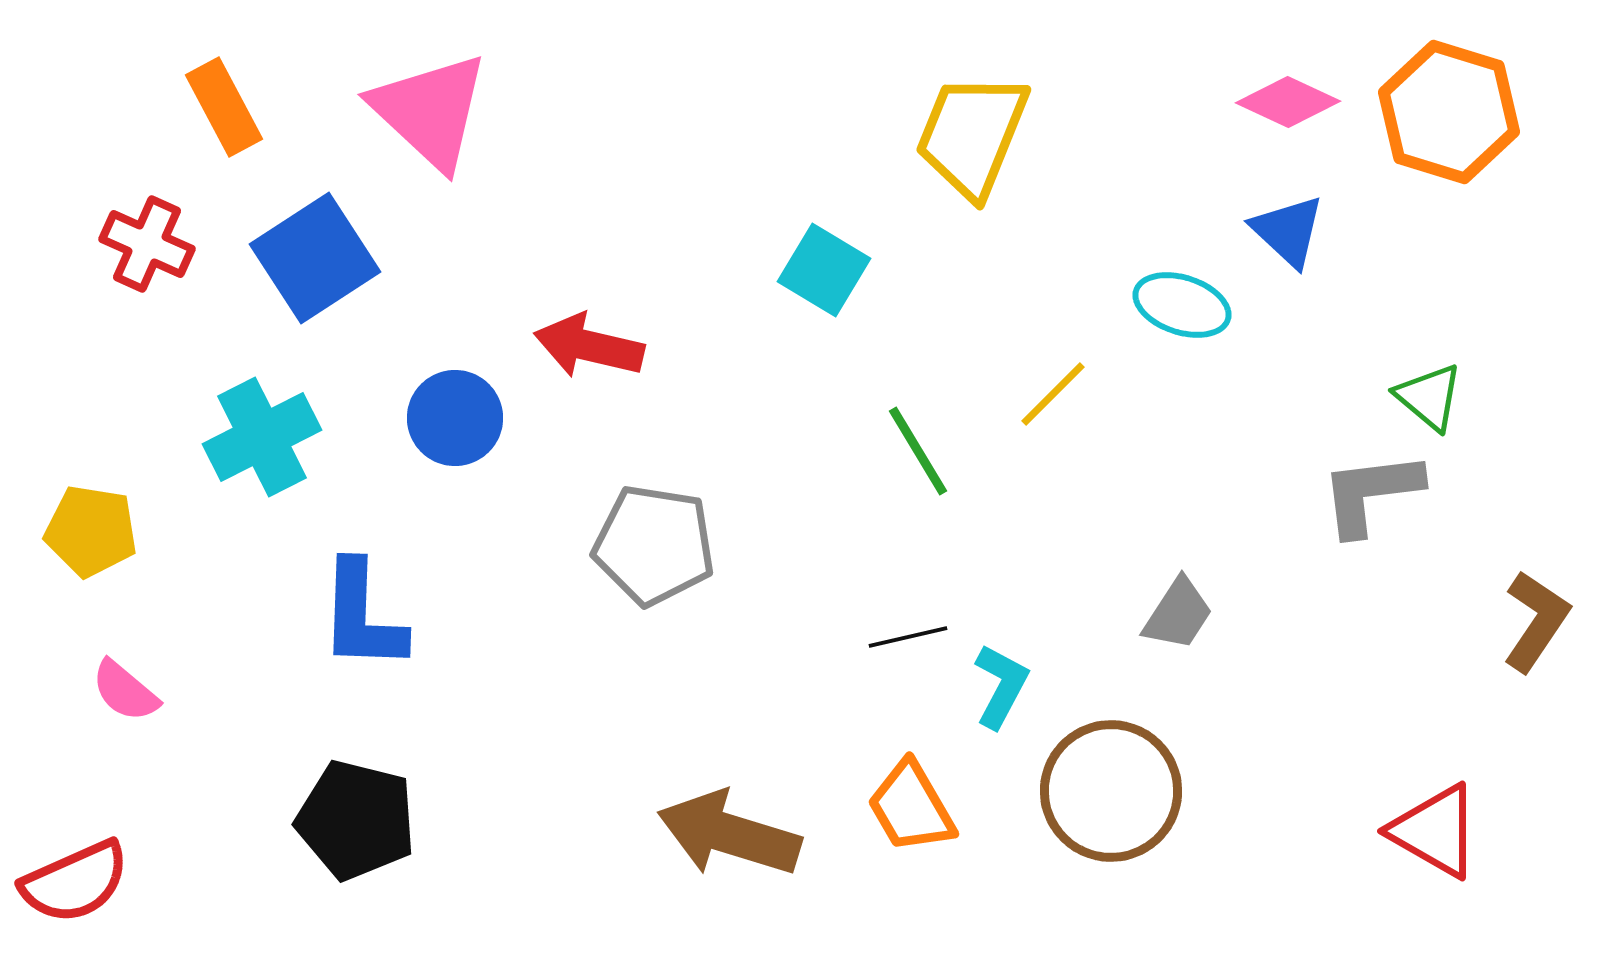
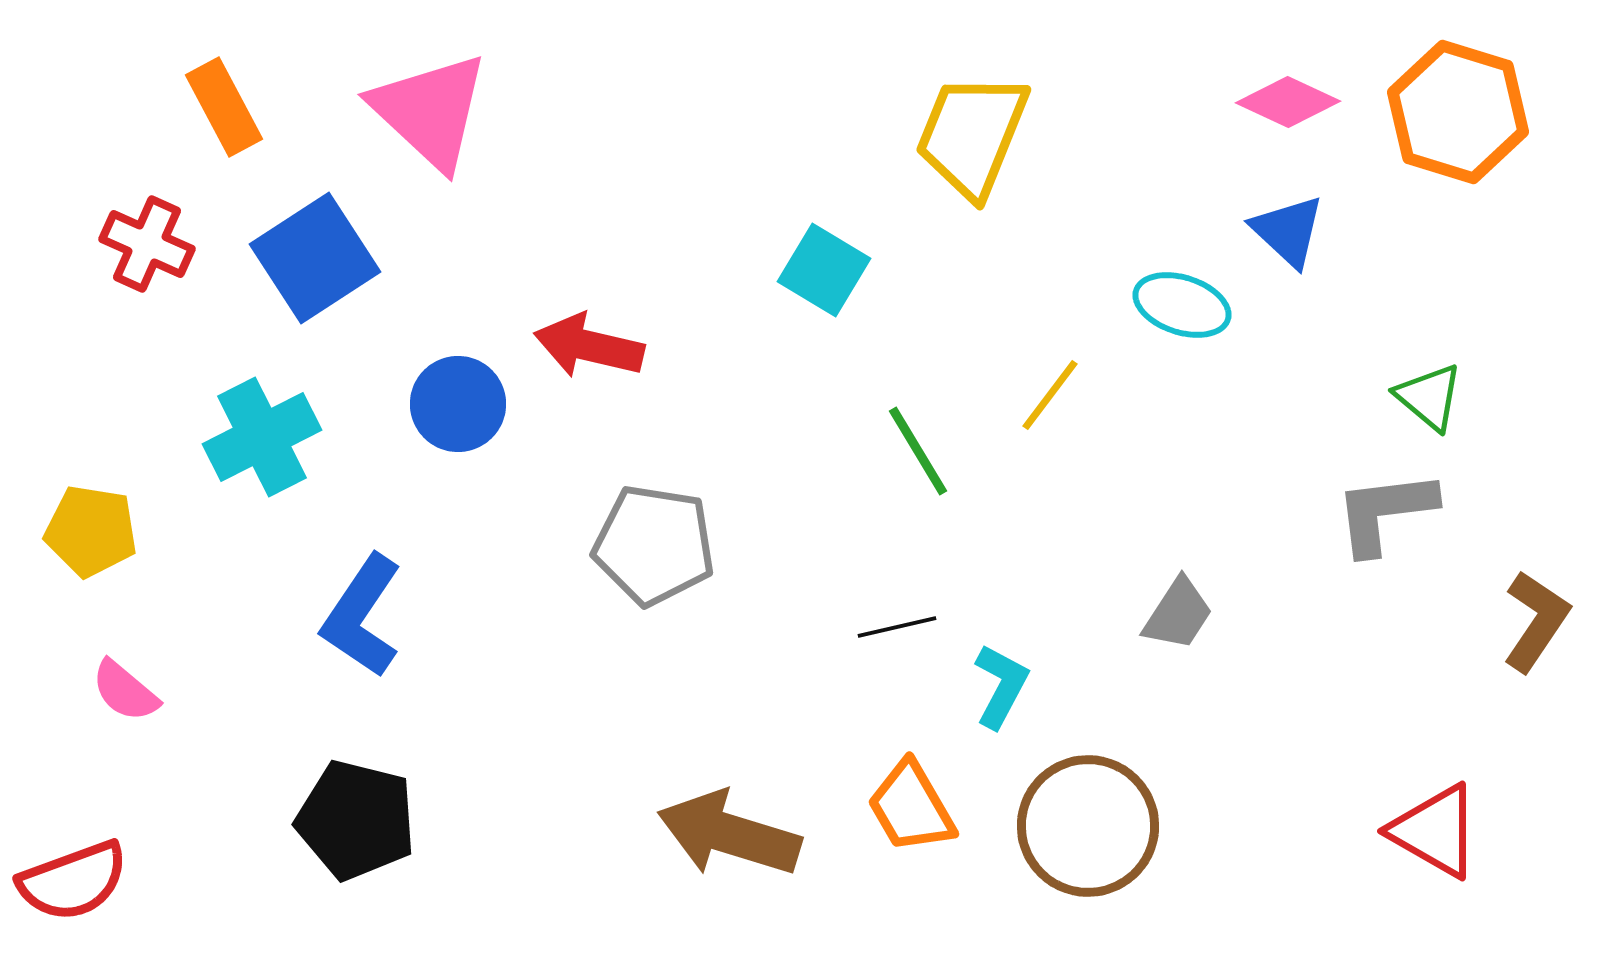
orange hexagon: moved 9 px right
yellow line: moved 3 px left, 1 px down; rotated 8 degrees counterclockwise
blue circle: moved 3 px right, 14 px up
gray L-shape: moved 14 px right, 19 px down
blue L-shape: rotated 32 degrees clockwise
black line: moved 11 px left, 10 px up
brown circle: moved 23 px left, 35 px down
red semicircle: moved 2 px left, 1 px up; rotated 4 degrees clockwise
